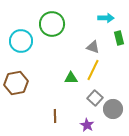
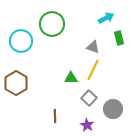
cyan arrow: rotated 28 degrees counterclockwise
brown hexagon: rotated 20 degrees counterclockwise
gray square: moved 6 px left
